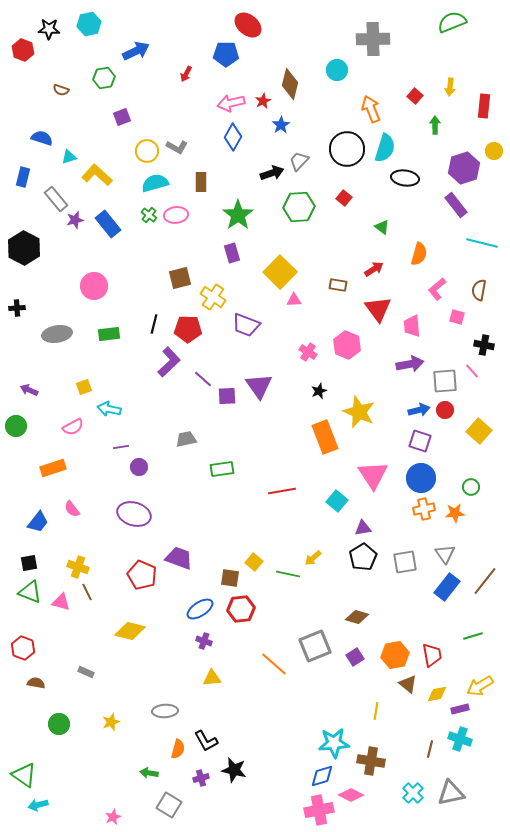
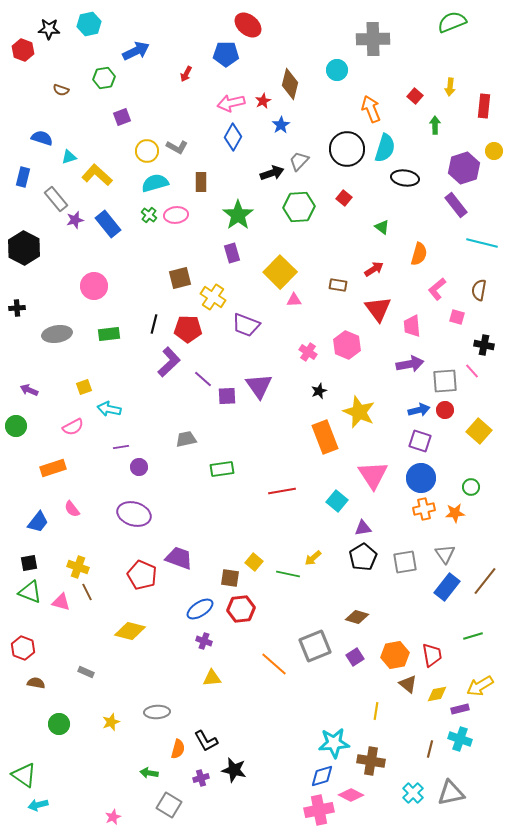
gray ellipse at (165, 711): moved 8 px left, 1 px down
